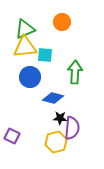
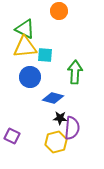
orange circle: moved 3 px left, 11 px up
green triangle: rotated 50 degrees clockwise
